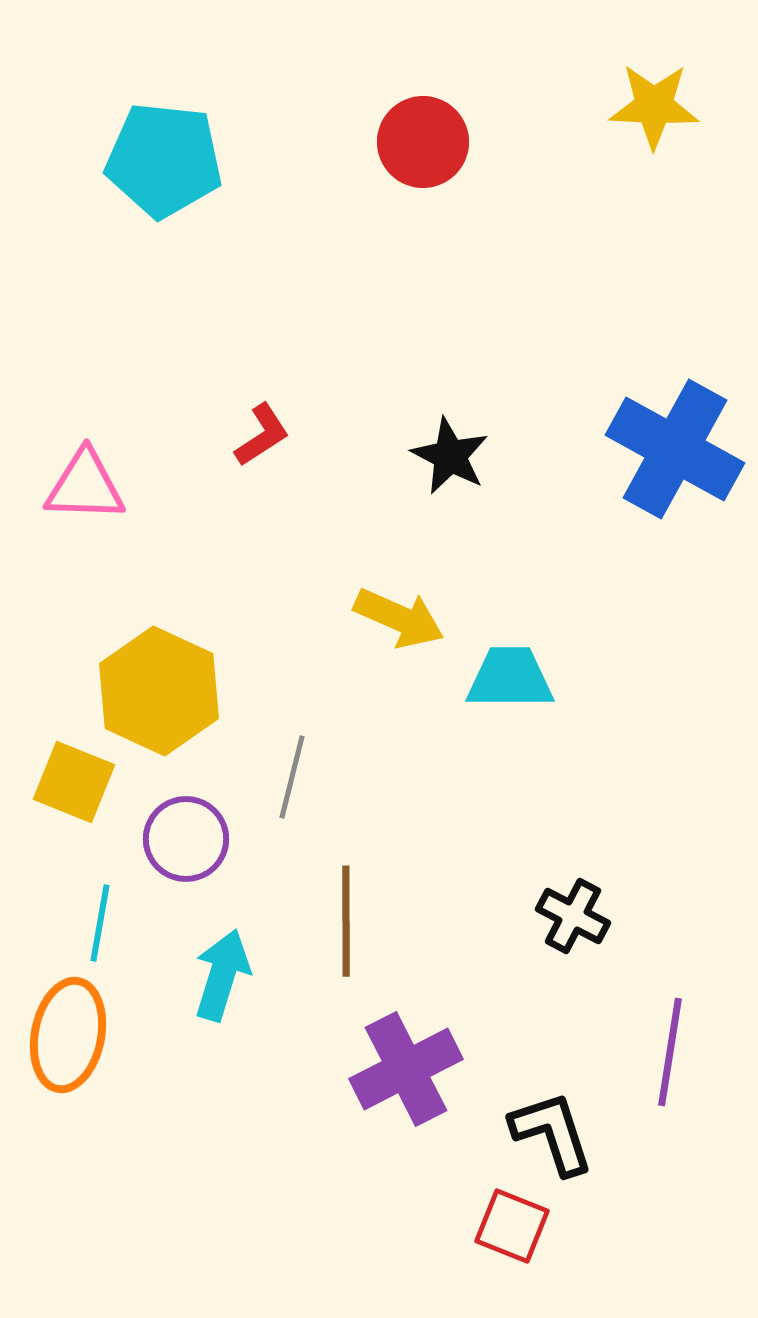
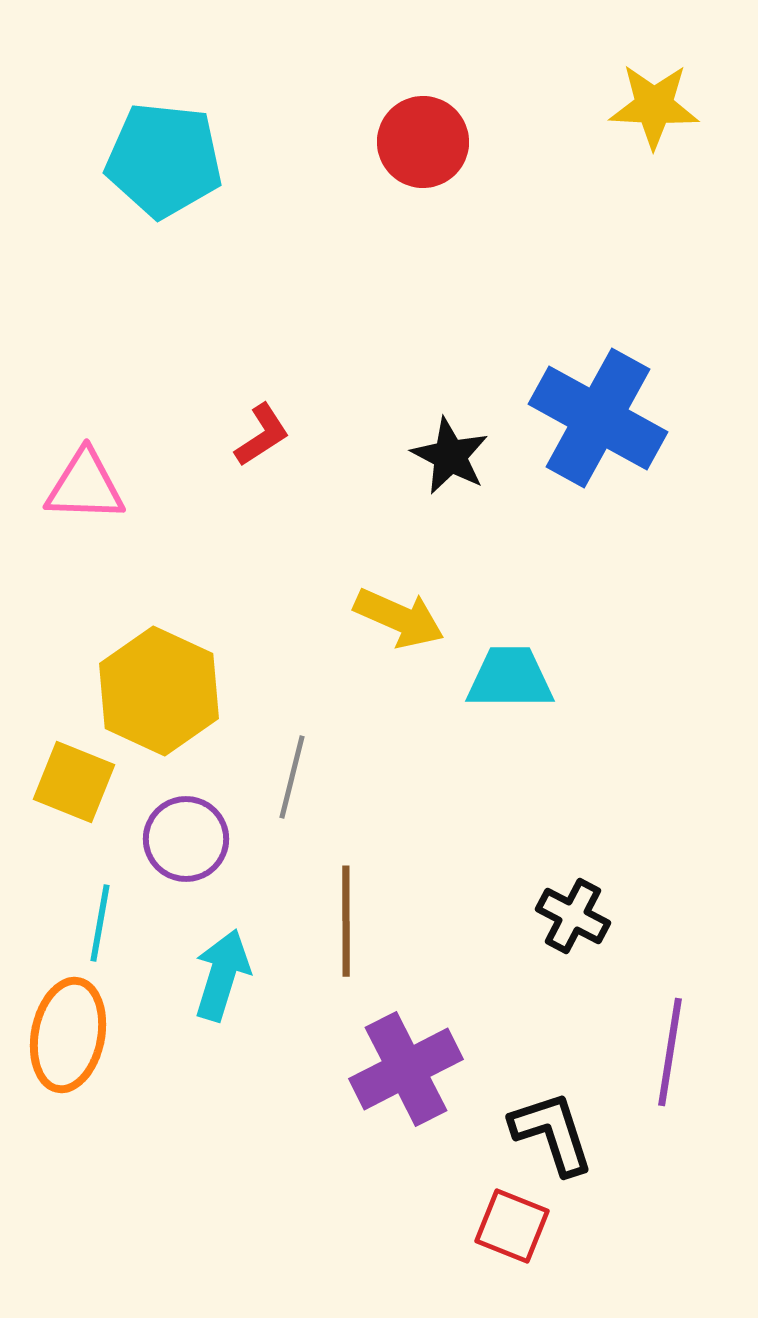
blue cross: moved 77 px left, 31 px up
